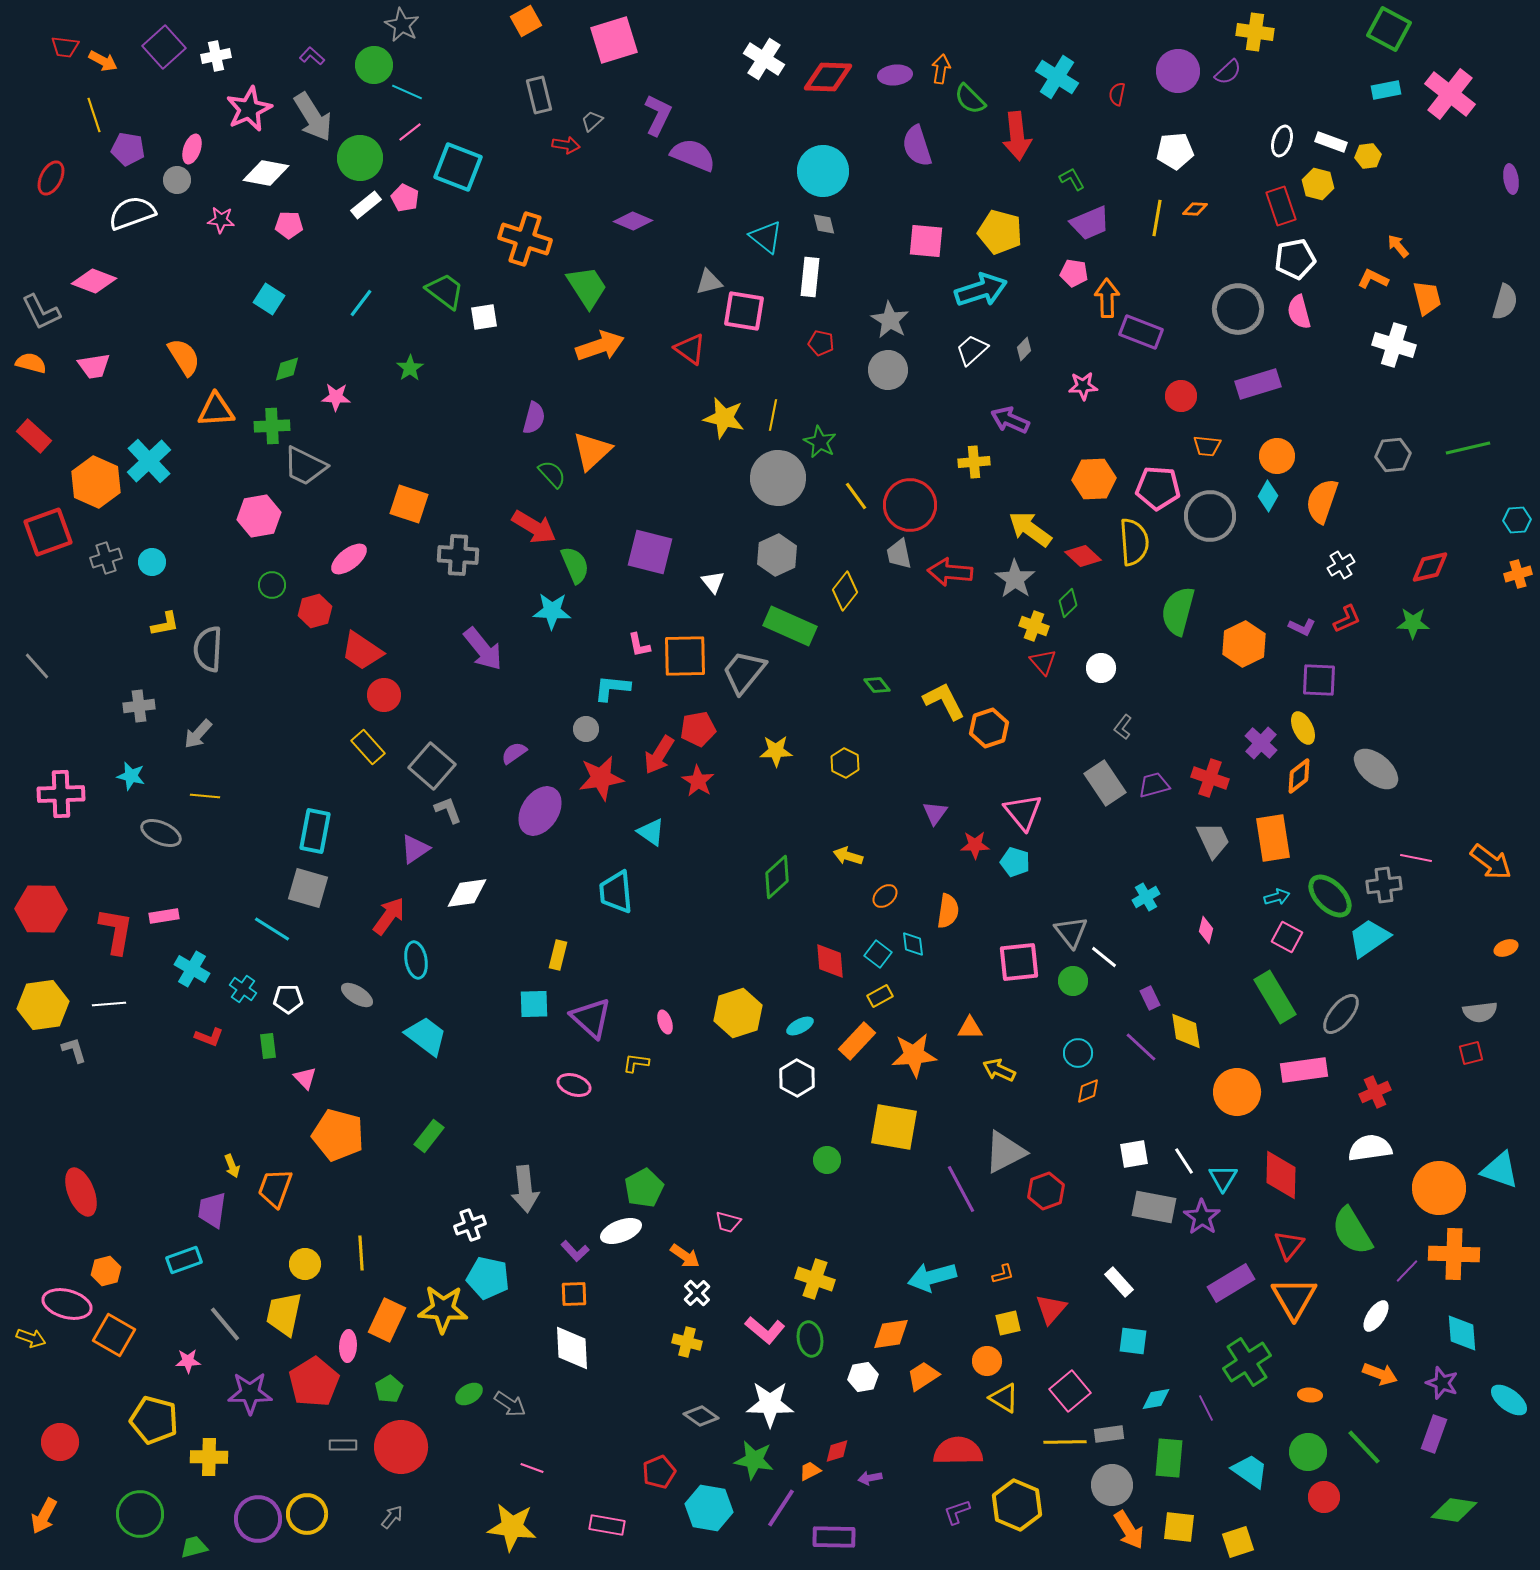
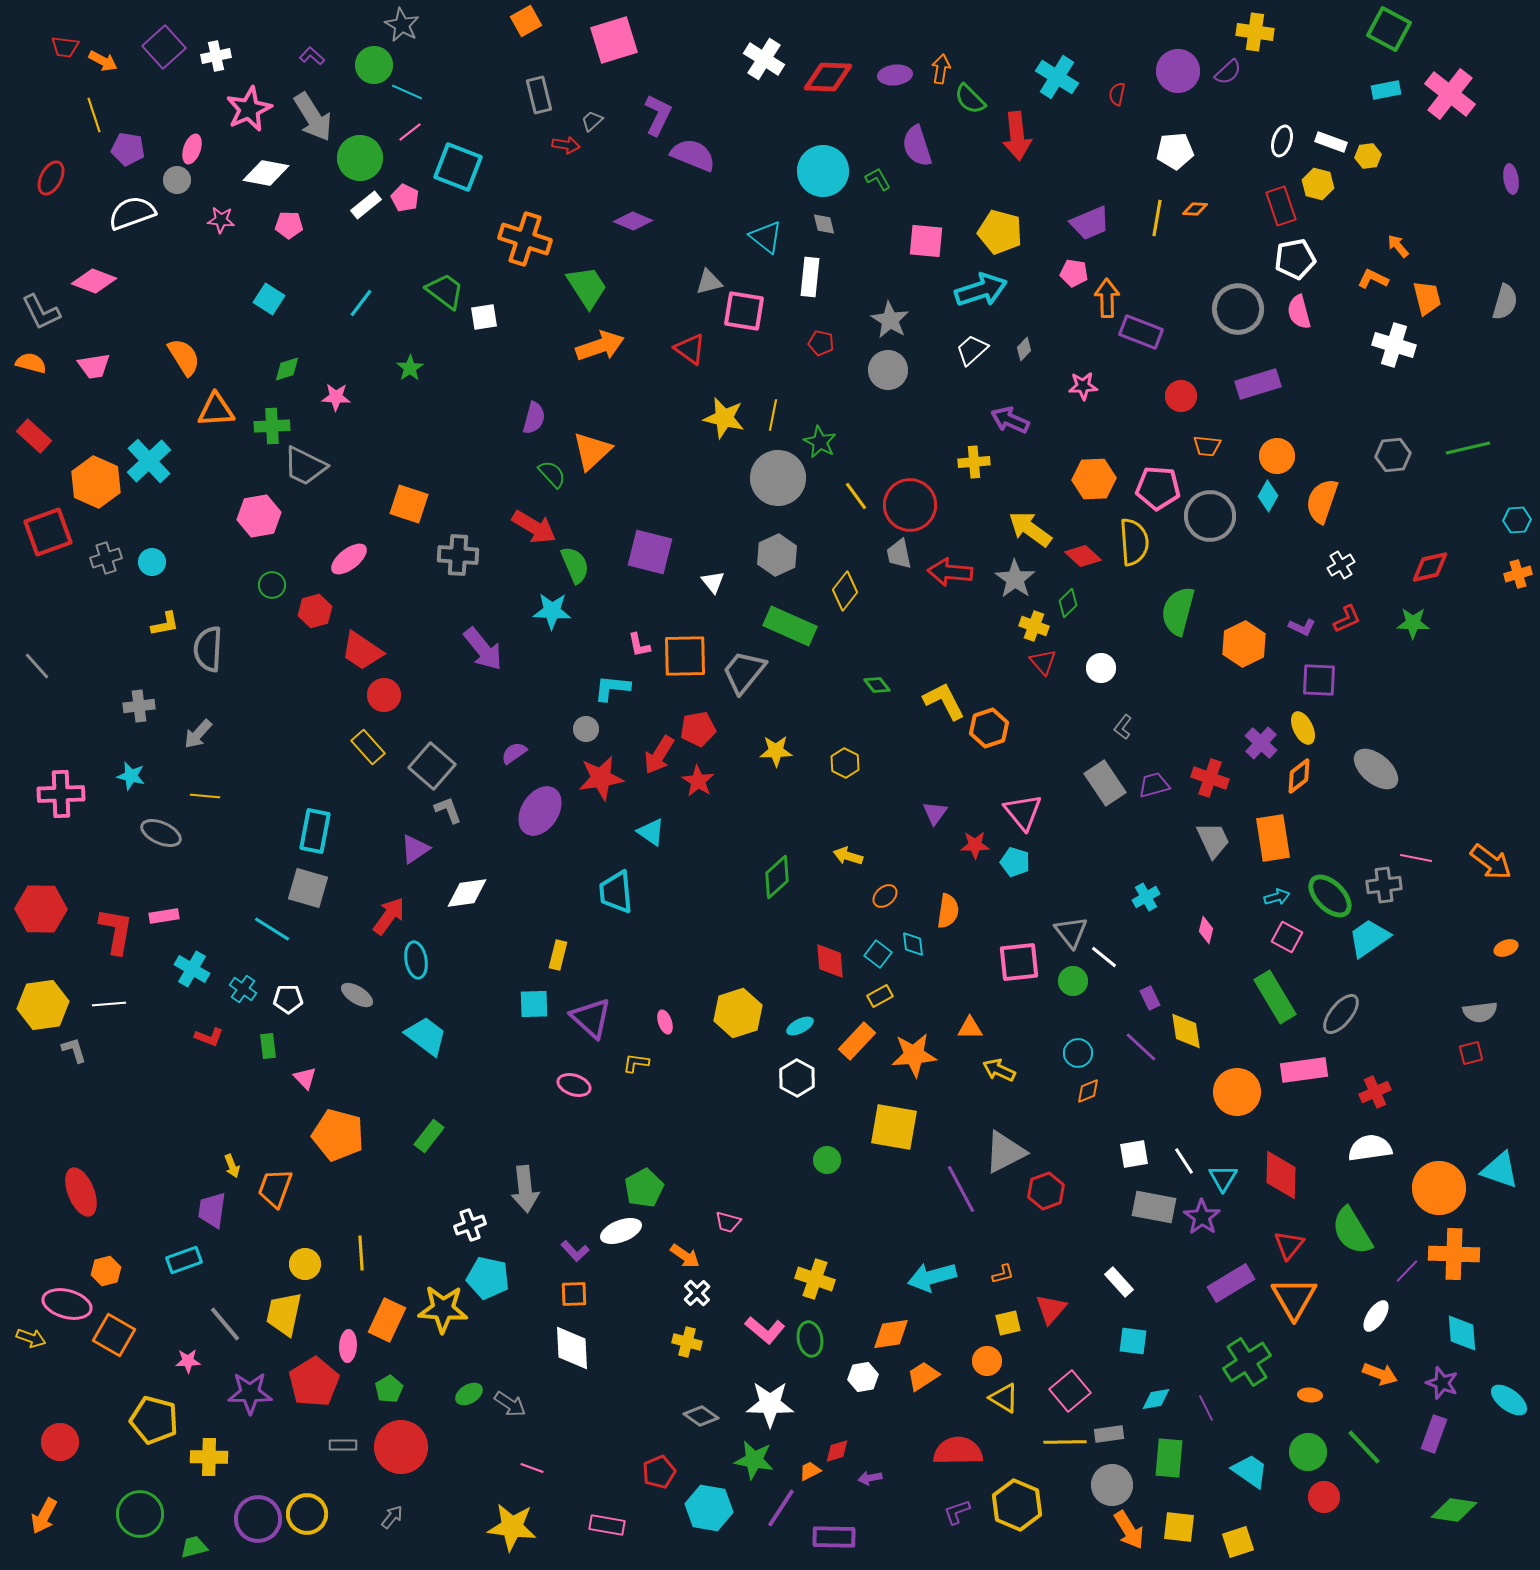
green L-shape at (1072, 179): moved 194 px left
